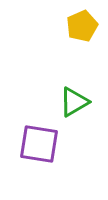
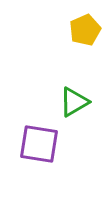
yellow pentagon: moved 3 px right, 4 px down
